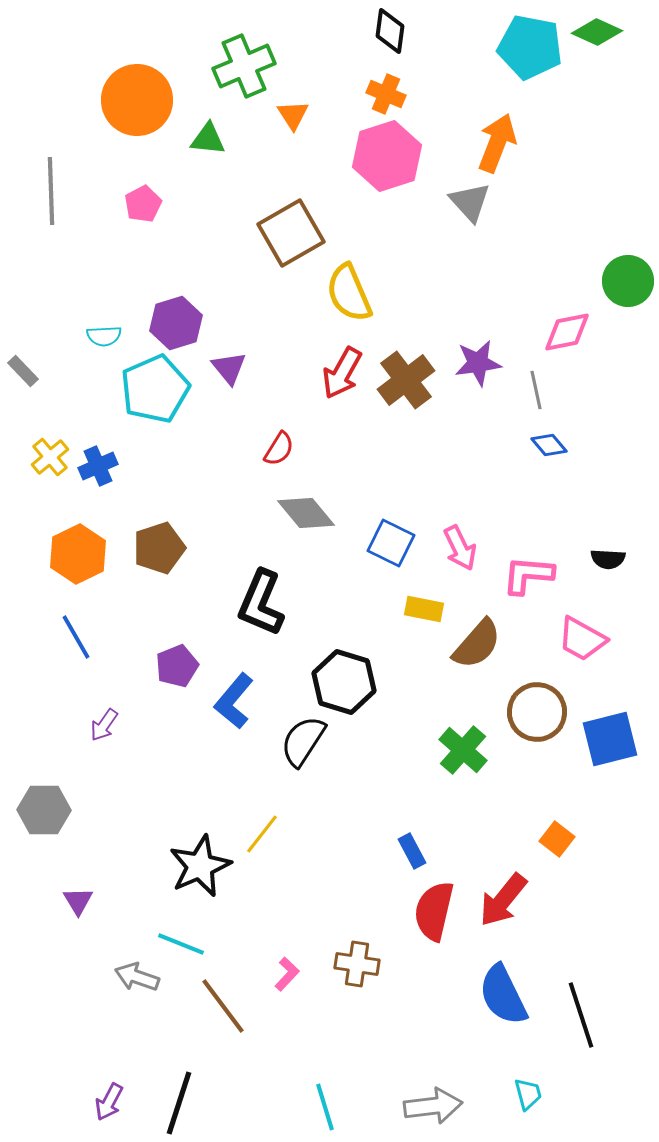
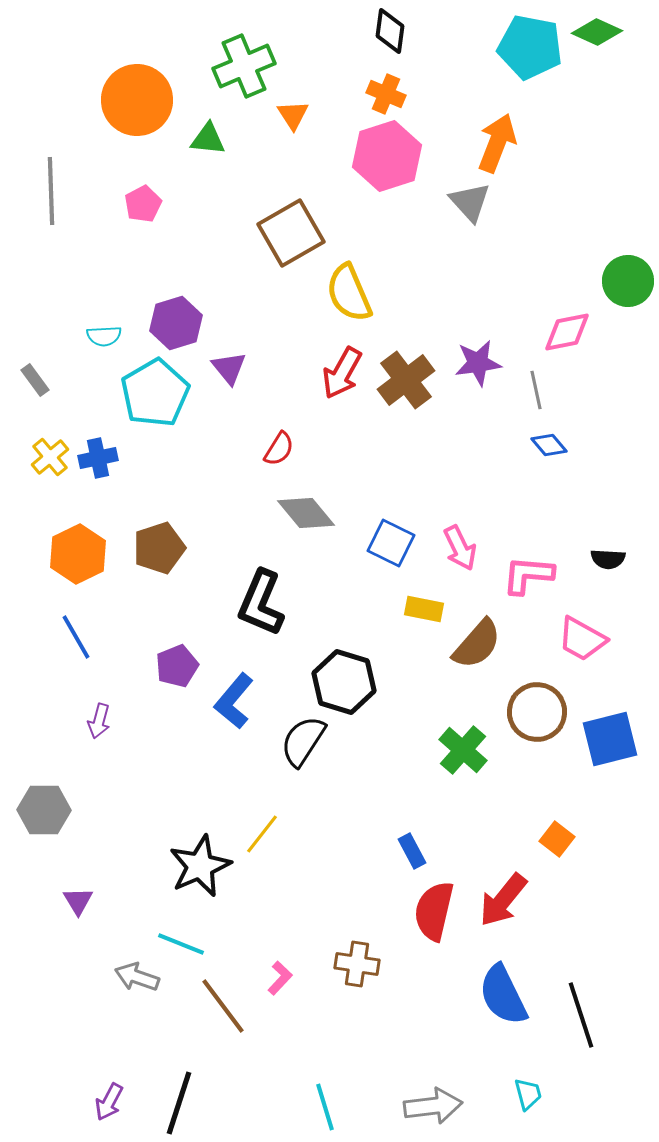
gray rectangle at (23, 371): moved 12 px right, 9 px down; rotated 8 degrees clockwise
cyan pentagon at (155, 389): moved 4 px down; rotated 6 degrees counterclockwise
blue cross at (98, 466): moved 8 px up; rotated 12 degrees clockwise
purple arrow at (104, 725): moved 5 px left, 4 px up; rotated 20 degrees counterclockwise
pink L-shape at (287, 974): moved 7 px left, 4 px down
